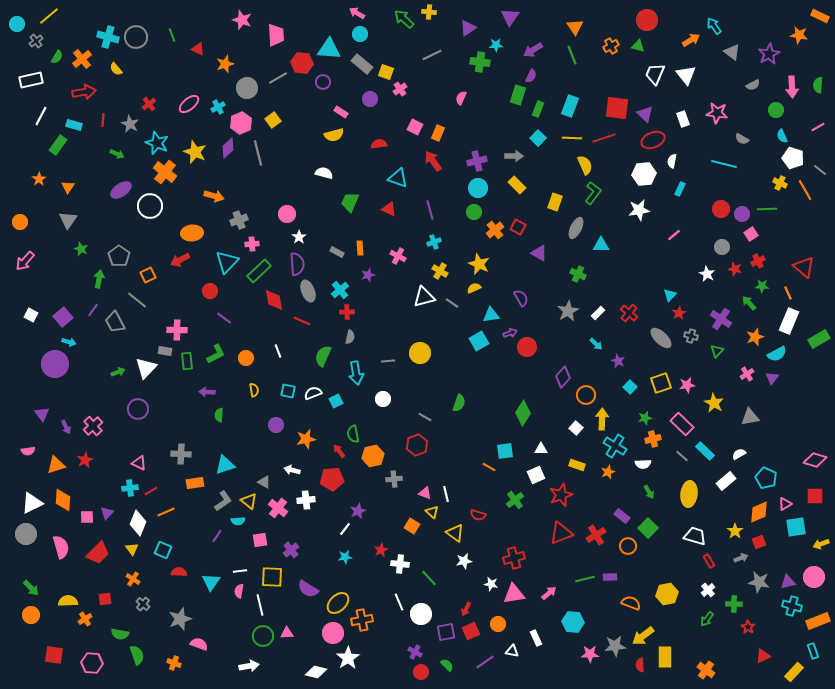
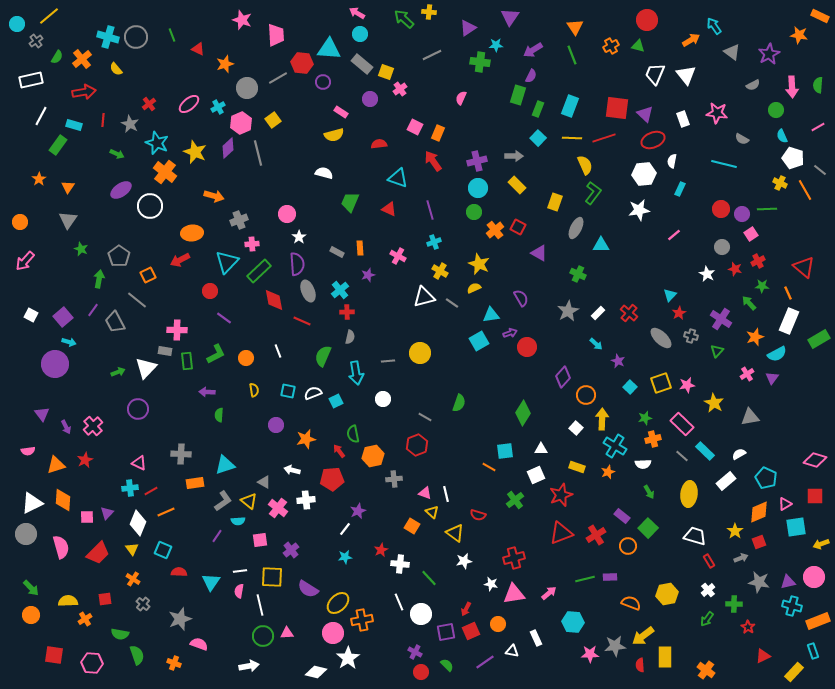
yellow rectangle at (577, 465): moved 2 px down
